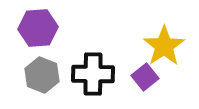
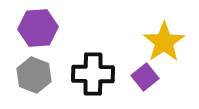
yellow star: moved 4 px up
gray hexagon: moved 8 px left
